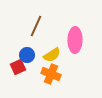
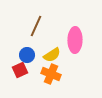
red square: moved 2 px right, 3 px down
